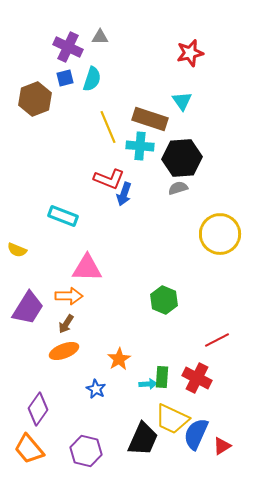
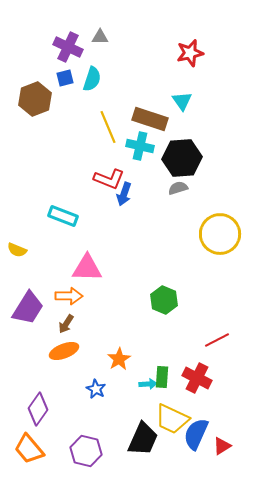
cyan cross: rotated 8 degrees clockwise
